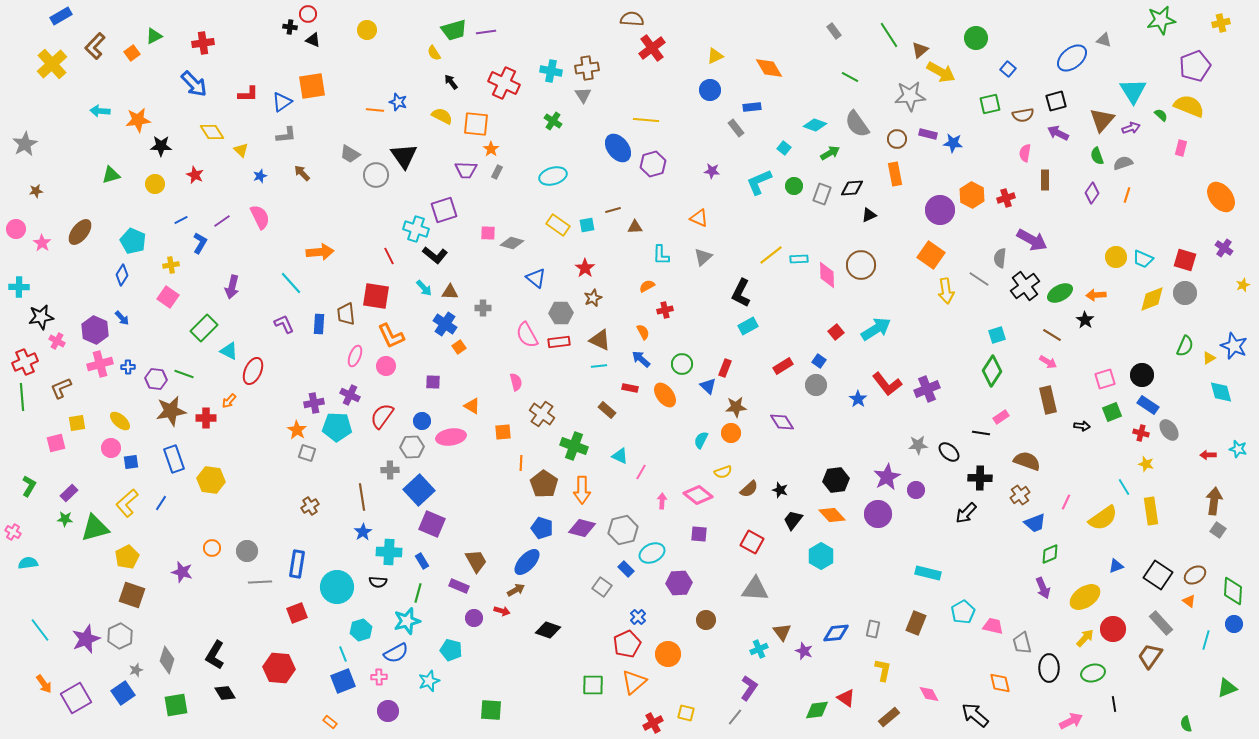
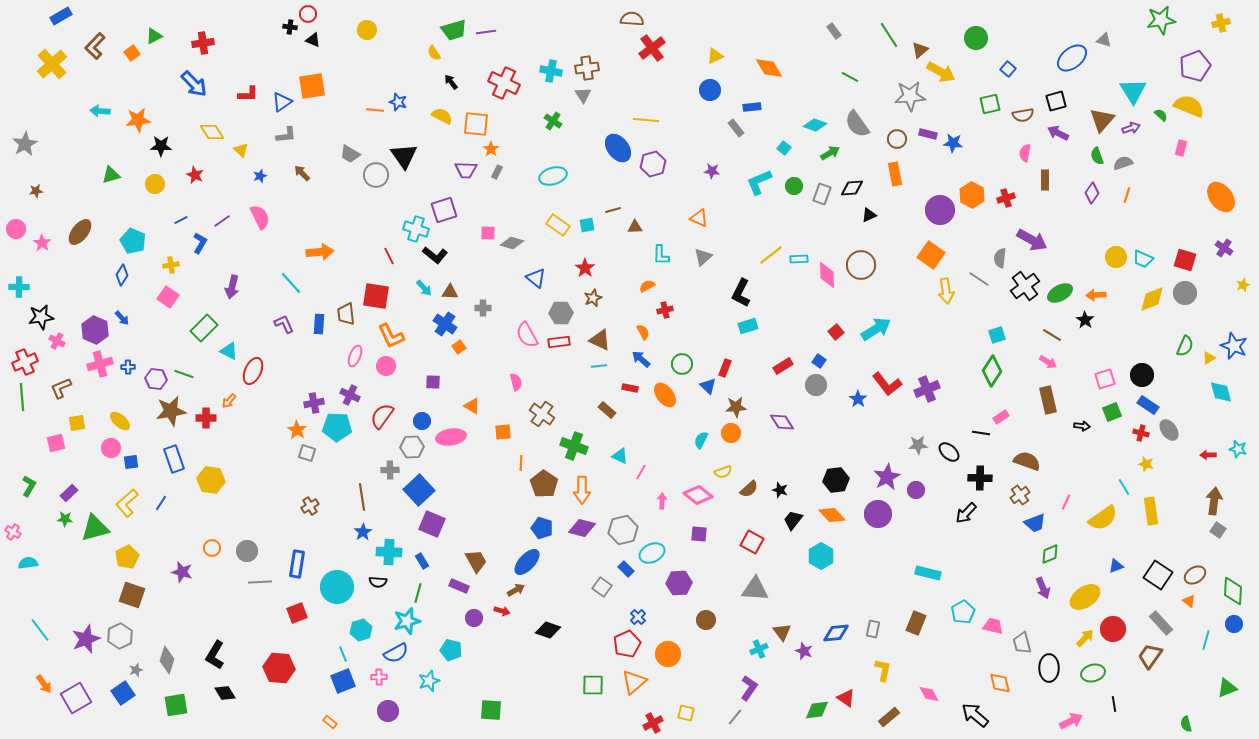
cyan rectangle at (748, 326): rotated 12 degrees clockwise
